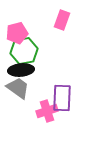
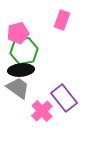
pink pentagon: moved 1 px right
purple rectangle: moved 2 px right; rotated 40 degrees counterclockwise
pink cross: moved 5 px left; rotated 25 degrees counterclockwise
